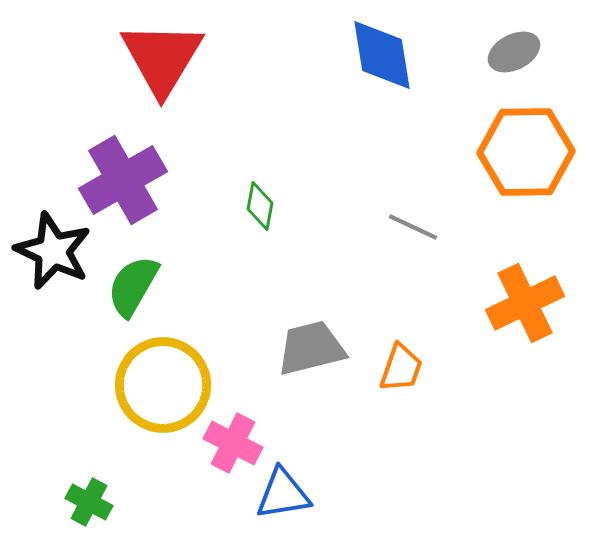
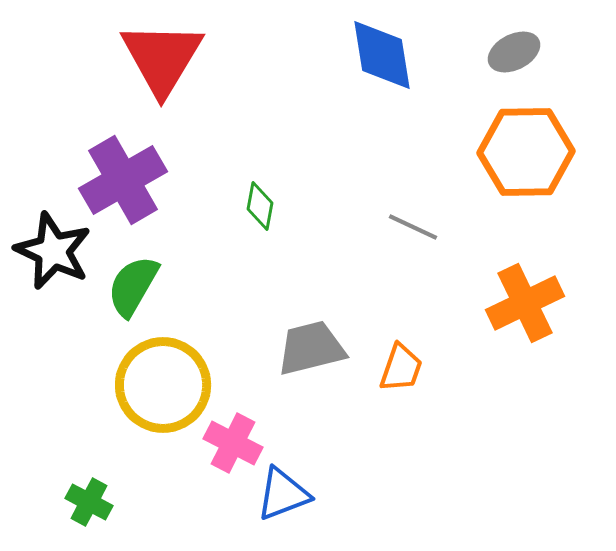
blue triangle: rotated 12 degrees counterclockwise
